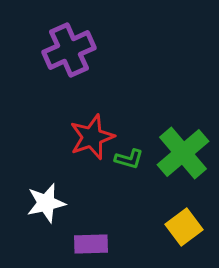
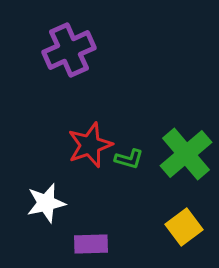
red star: moved 2 px left, 8 px down
green cross: moved 3 px right, 1 px down
